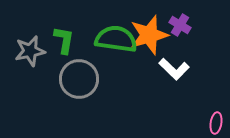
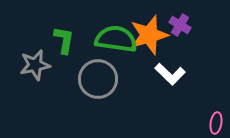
gray star: moved 5 px right, 14 px down
white L-shape: moved 4 px left, 5 px down
gray circle: moved 19 px right
